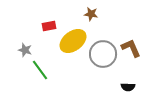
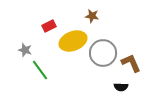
brown star: moved 1 px right, 2 px down
red rectangle: rotated 16 degrees counterclockwise
yellow ellipse: rotated 16 degrees clockwise
brown L-shape: moved 15 px down
gray circle: moved 1 px up
black semicircle: moved 7 px left
